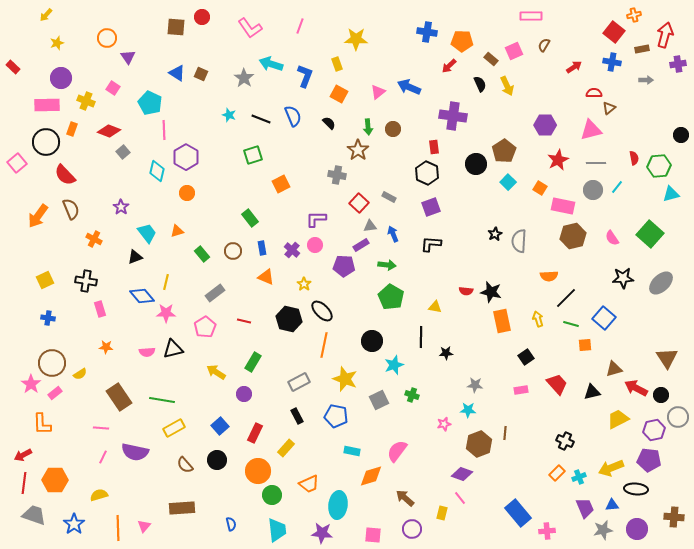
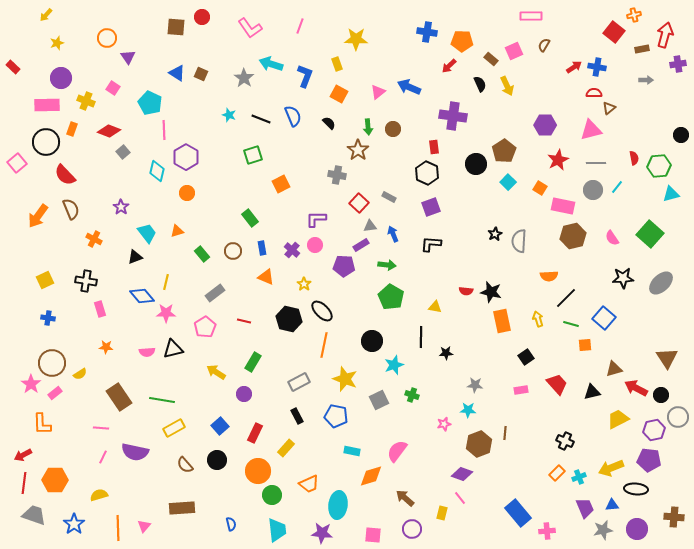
blue cross at (612, 62): moved 15 px left, 5 px down
